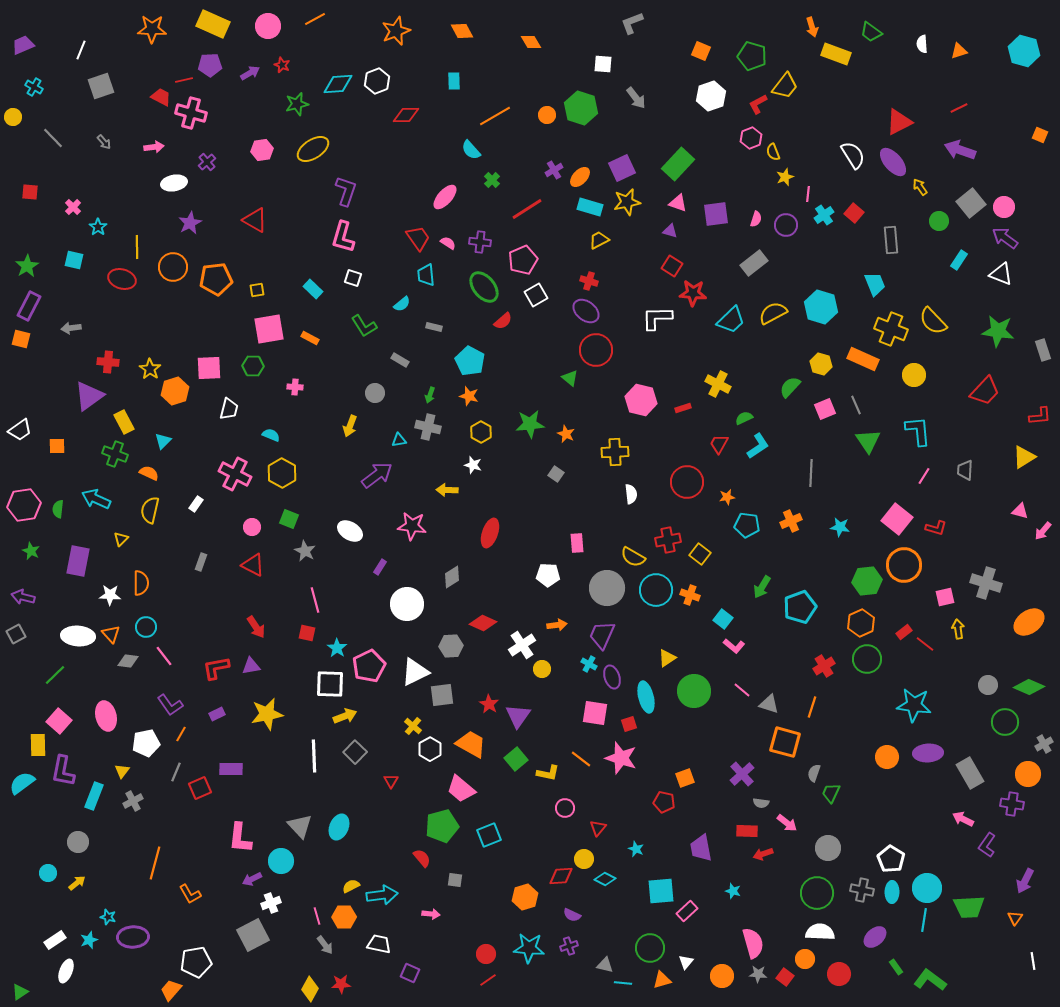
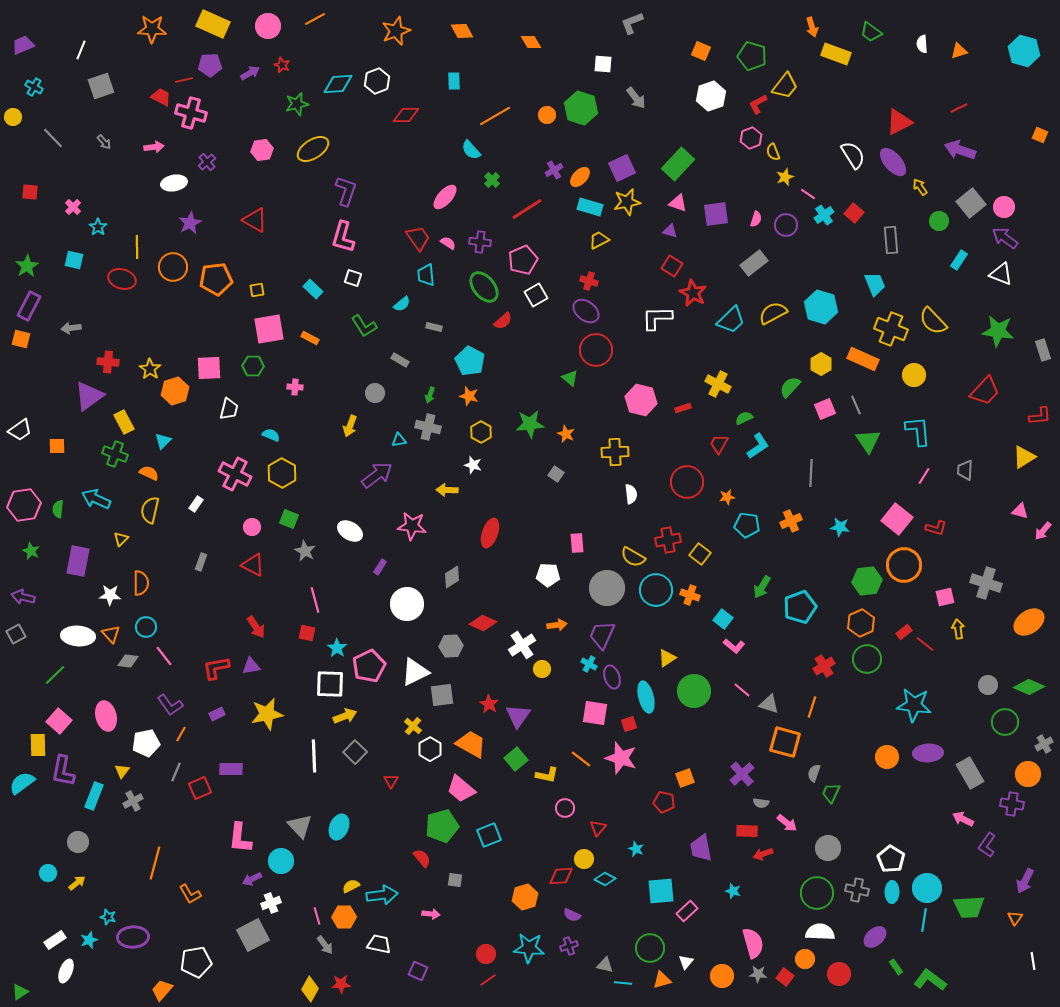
pink line at (808, 194): rotated 63 degrees counterclockwise
red star at (693, 293): rotated 24 degrees clockwise
yellow hexagon at (821, 364): rotated 15 degrees clockwise
yellow L-shape at (548, 773): moved 1 px left, 2 px down
gray cross at (862, 890): moved 5 px left
purple square at (410, 973): moved 8 px right, 2 px up
orange trapezoid at (171, 990): moved 9 px left
